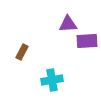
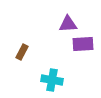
purple rectangle: moved 4 px left, 3 px down
cyan cross: rotated 20 degrees clockwise
